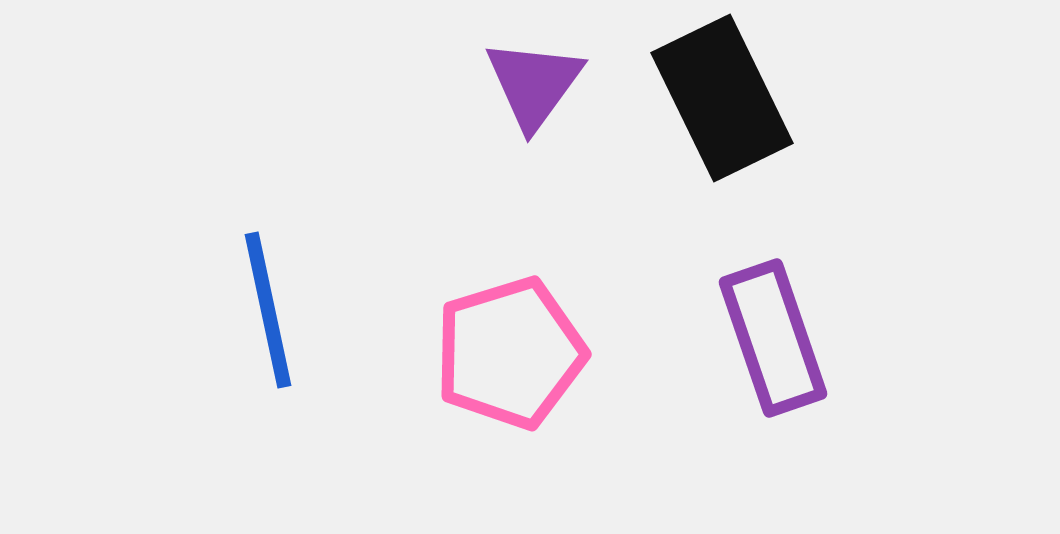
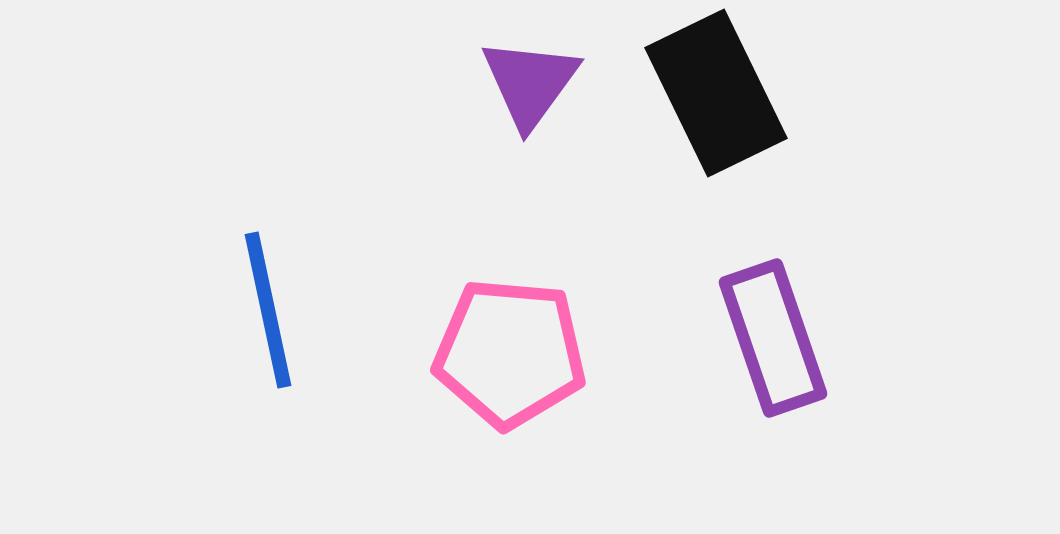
purple triangle: moved 4 px left, 1 px up
black rectangle: moved 6 px left, 5 px up
pink pentagon: rotated 22 degrees clockwise
